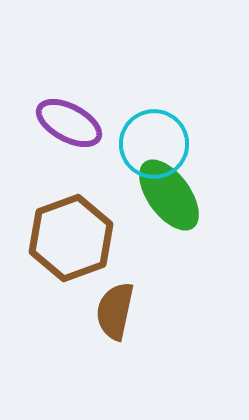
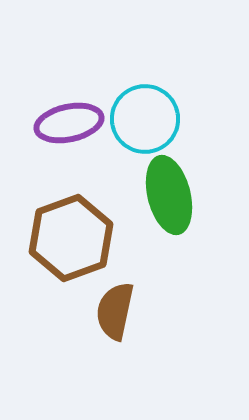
purple ellipse: rotated 40 degrees counterclockwise
cyan circle: moved 9 px left, 25 px up
green ellipse: rotated 22 degrees clockwise
